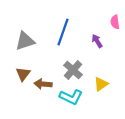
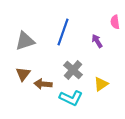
cyan L-shape: moved 1 px down
